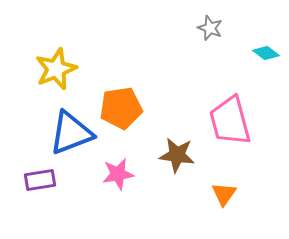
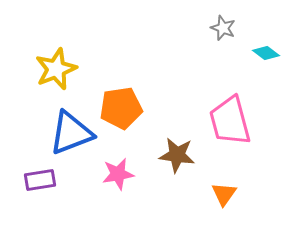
gray star: moved 13 px right
